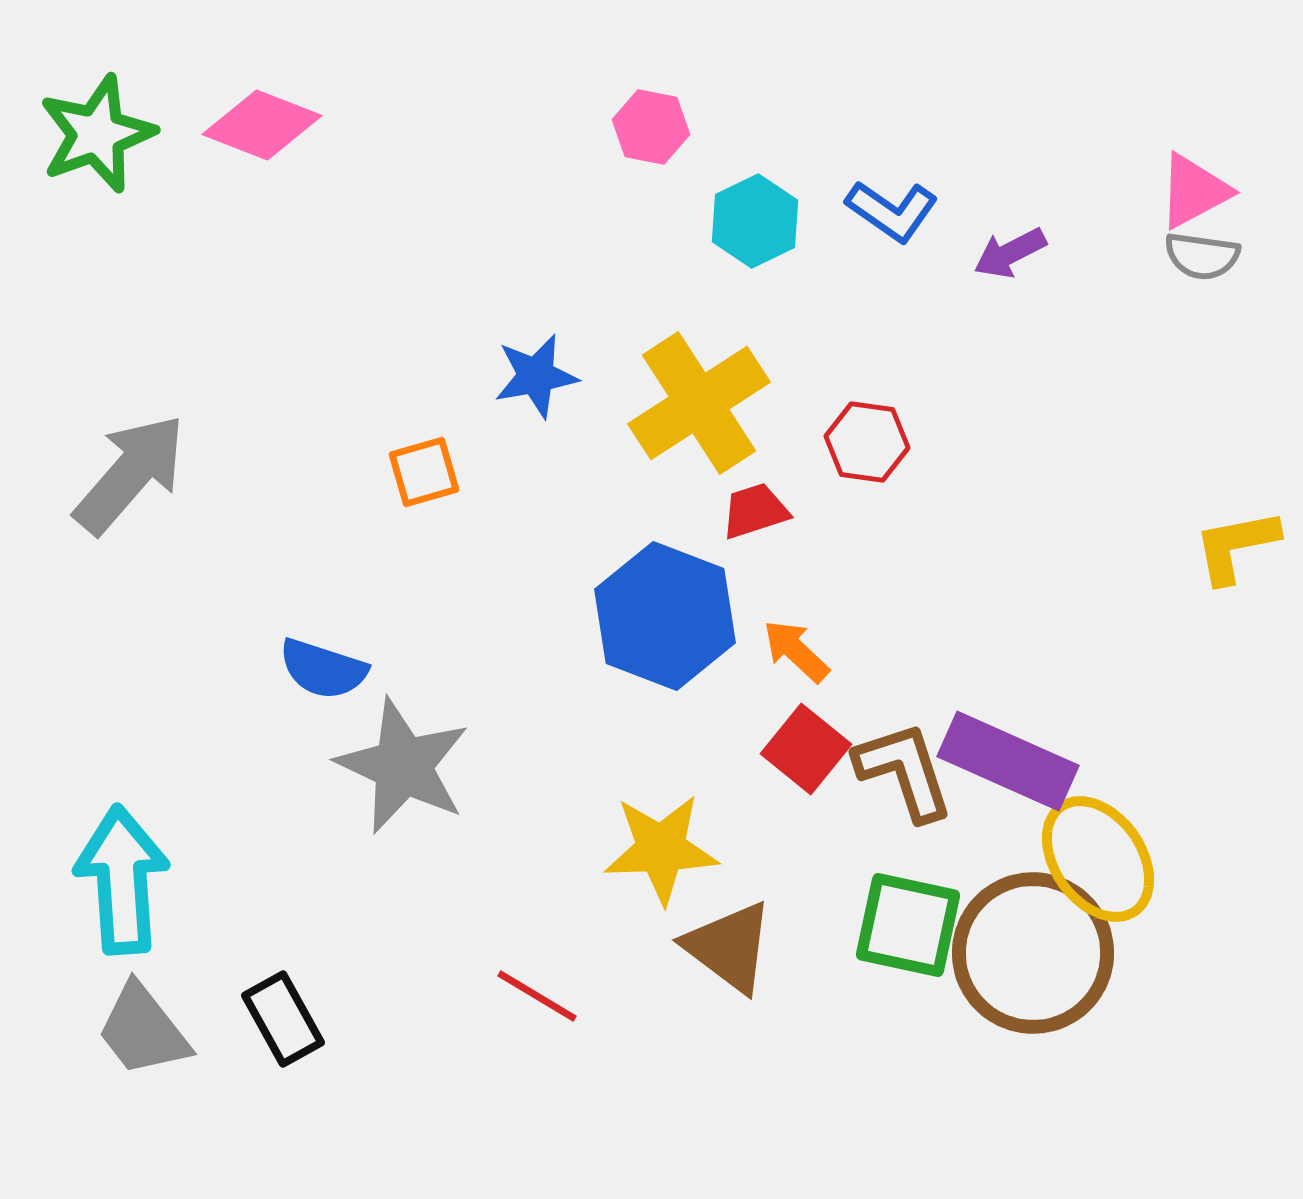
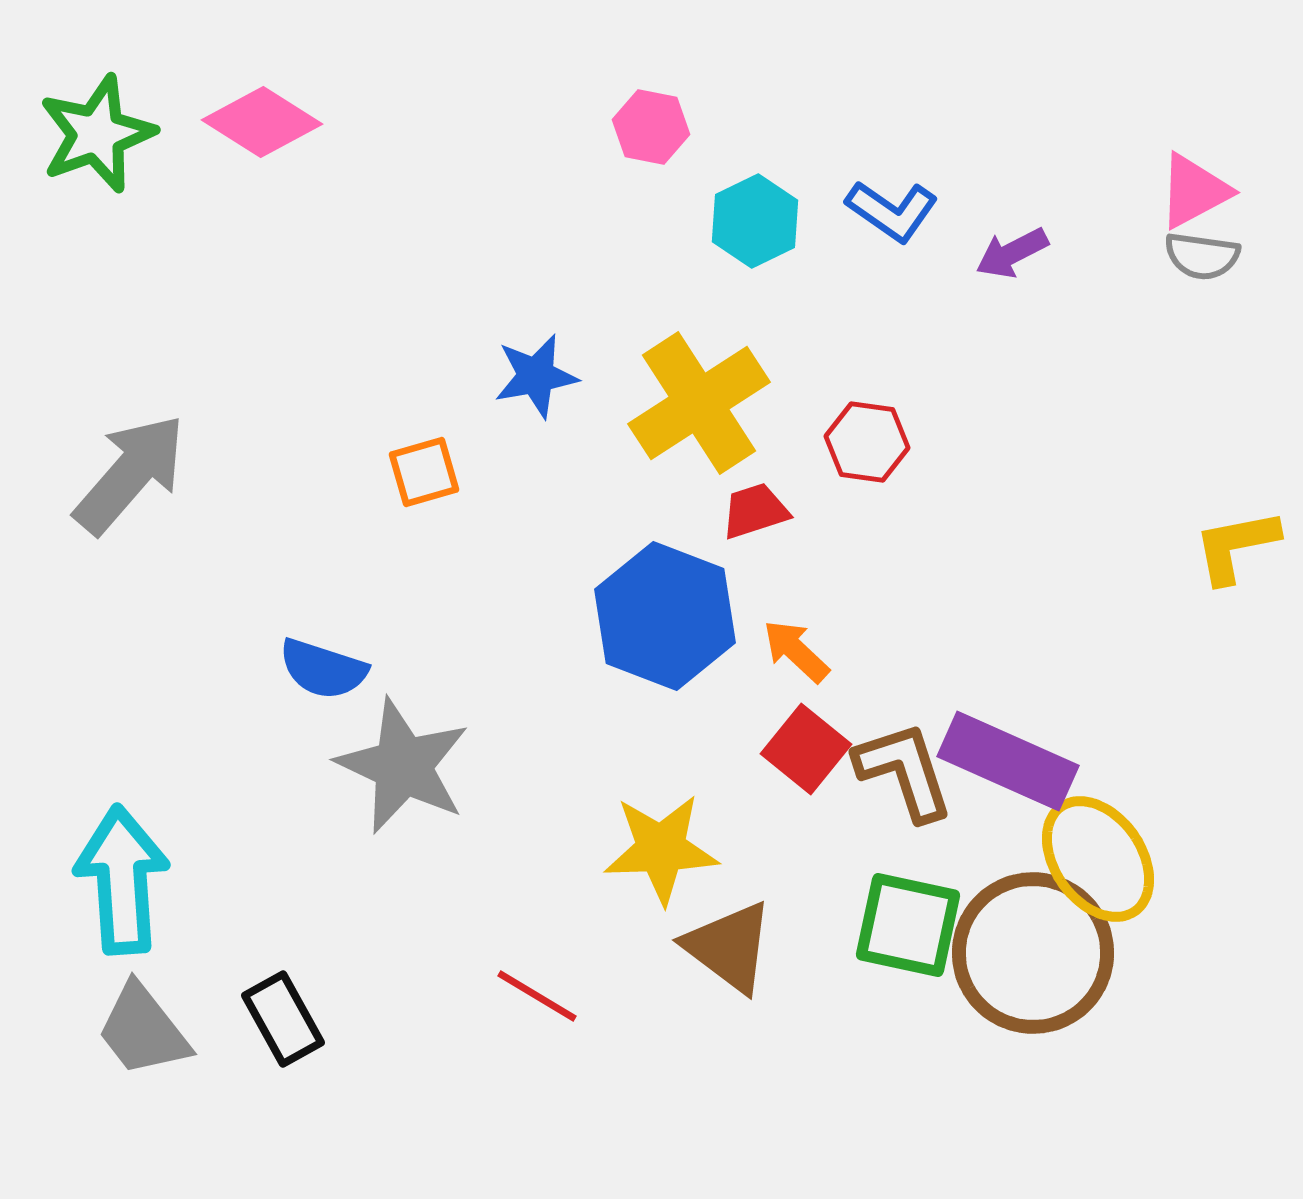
pink diamond: moved 3 px up; rotated 11 degrees clockwise
purple arrow: moved 2 px right
